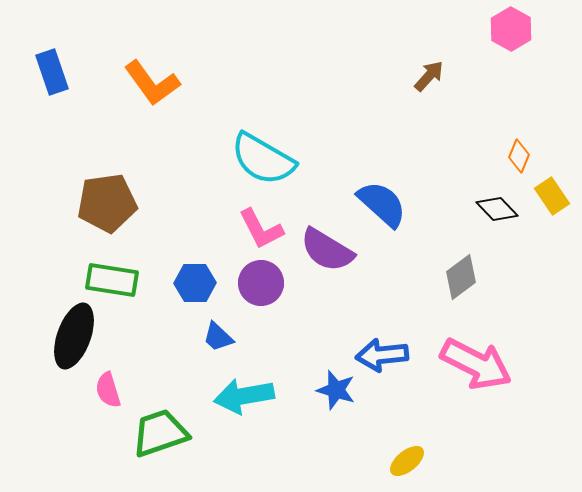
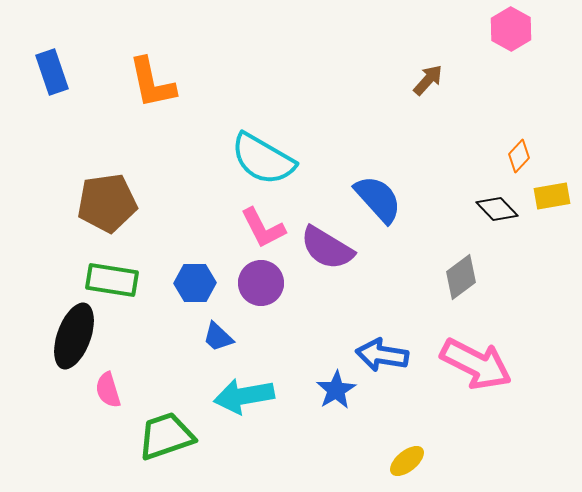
brown arrow: moved 1 px left, 4 px down
orange L-shape: rotated 24 degrees clockwise
orange diamond: rotated 20 degrees clockwise
yellow rectangle: rotated 66 degrees counterclockwise
blue semicircle: moved 4 px left, 5 px up; rotated 6 degrees clockwise
pink L-shape: moved 2 px right, 1 px up
purple semicircle: moved 2 px up
blue arrow: rotated 15 degrees clockwise
blue star: rotated 24 degrees clockwise
green trapezoid: moved 6 px right, 3 px down
